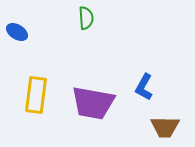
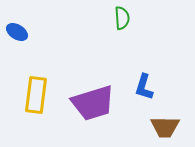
green semicircle: moved 36 px right
blue L-shape: rotated 12 degrees counterclockwise
purple trapezoid: rotated 27 degrees counterclockwise
